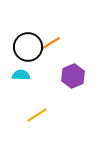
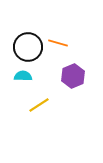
orange line: moved 7 px right; rotated 48 degrees clockwise
cyan semicircle: moved 2 px right, 1 px down
yellow line: moved 2 px right, 10 px up
